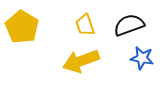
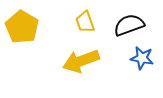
yellow trapezoid: moved 3 px up
